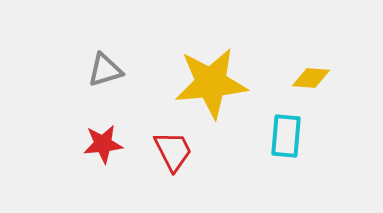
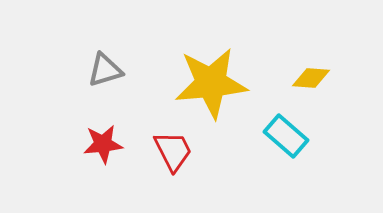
cyan rectangle: rotated 54 degrees counterclockwise
